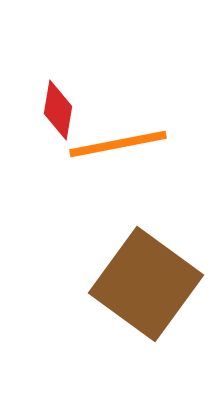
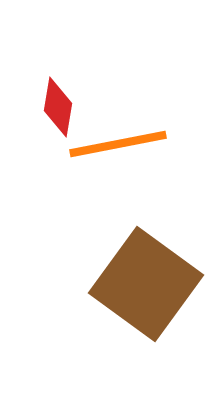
red diamond: moved 3 px up
